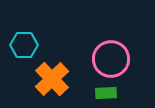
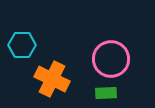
cyan hexagon: moved 2 px left
orange cross: rotated 20 degrees counterclockwise
